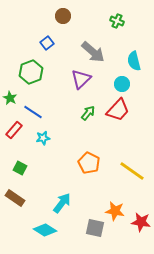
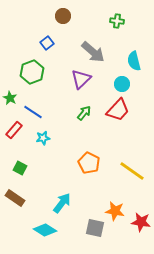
green cross: rotated 16 degrees counterclockwise
green hexagon: moved 1 px right
green arrow: moved 4 px left
